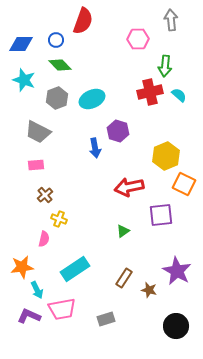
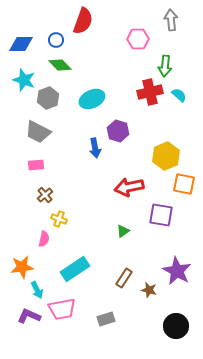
gray hexagon: moved 9 px left
orange square: rotated 15 degrees counterclockwise
purple square: rotated 15 degrees clockwise
